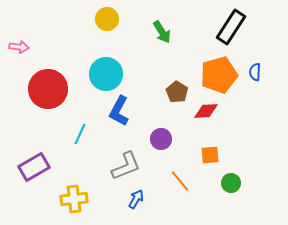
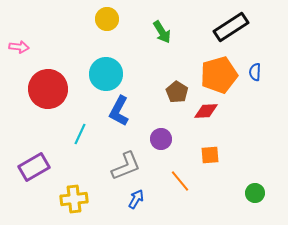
black rectangle: rotated 24 degrees clockwise
green circle: moved 24 px right, 10 px down
